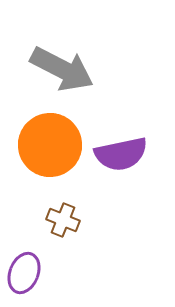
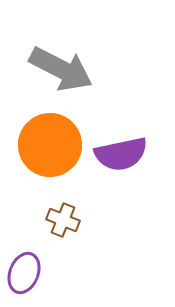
gray arrow: moved 1 px left
